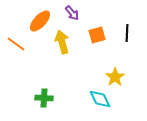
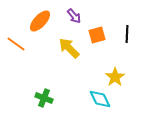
purple arrow: moved 2 px right, 3 px down
black line: moved 1 px down
yellow arrow: moved 7 px right, 6 px down; rotated 30 degrees counterclockwise
green cross: rotated 18 degrees clockwise
